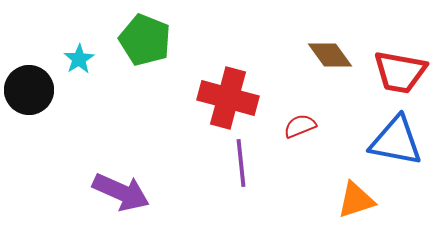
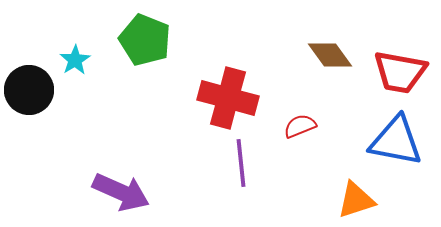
cyan star: moved 4 px left, 1 px down
